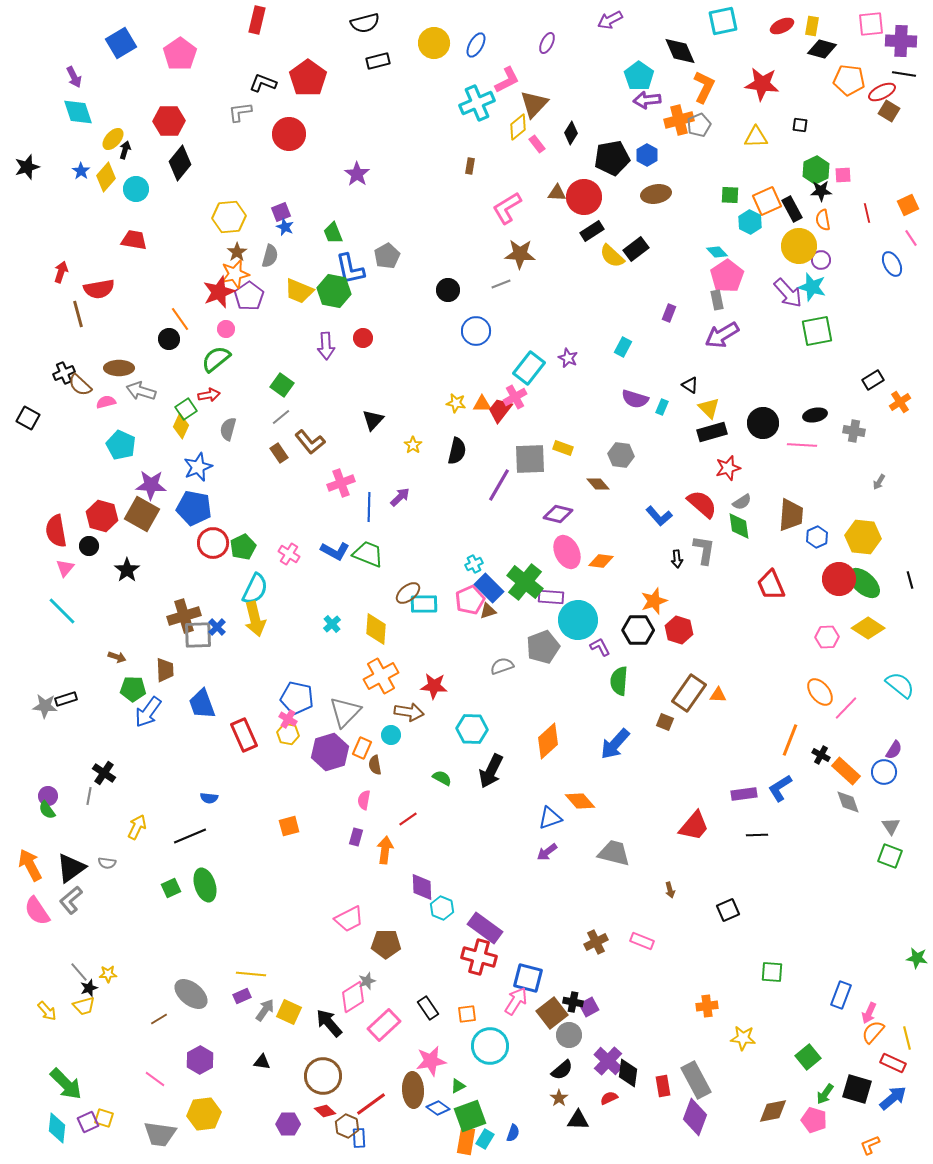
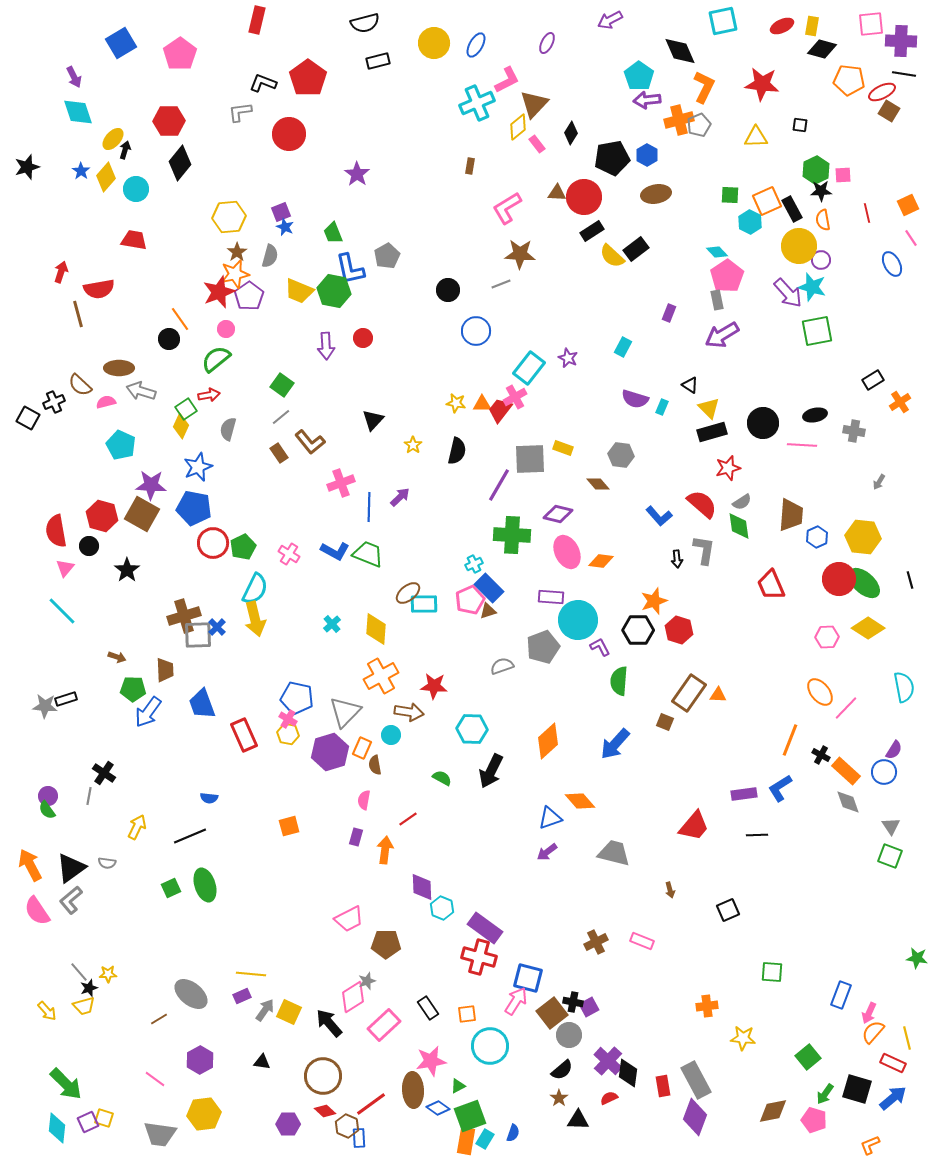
black cross at (64, 373): moved 10 px left, 29 px down
green cross at (525, 582): moved 13 px left, 47 px up; rotated 36 degrees counterclockwise
cyan semicircle at (900, 685): moved 4 px right, 2 px down; rotated 40 degrees clockwise
